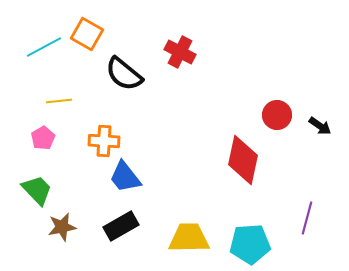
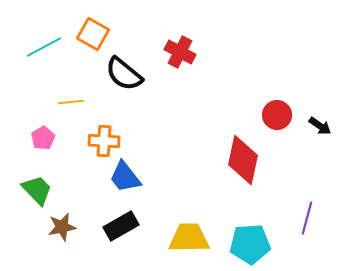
orange square: moved 6 px right
yellow line: moved 12 px right, 1 px down
